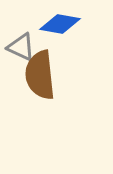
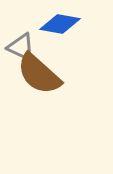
brown semicircle: moved 1 px left, 1 px up; rotated 42 degrees counterclockwise
